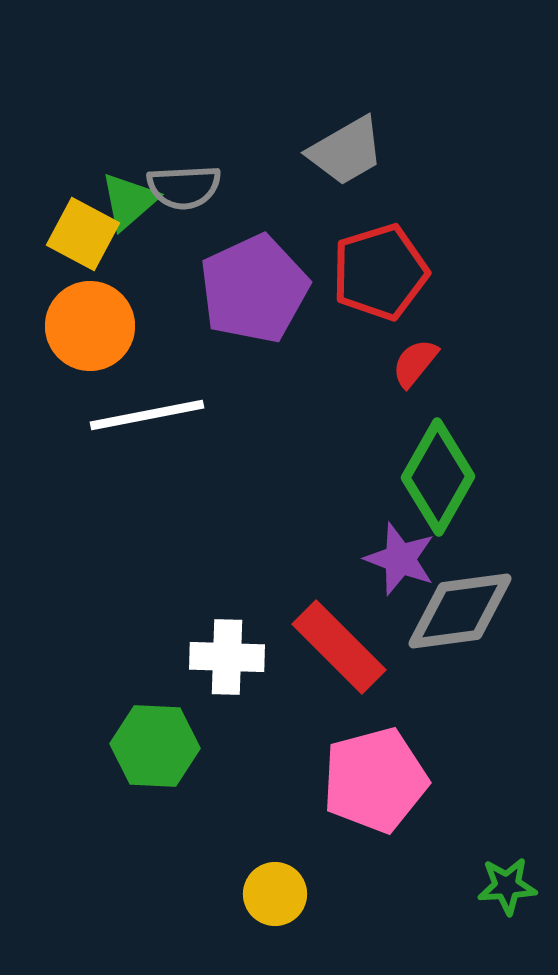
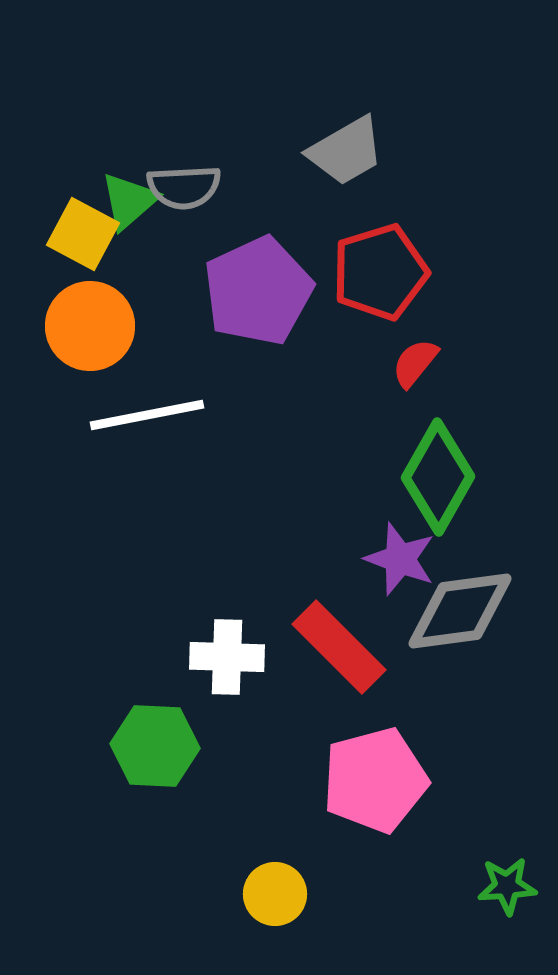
purple pentagon: moved 4 px right, 2 px down
